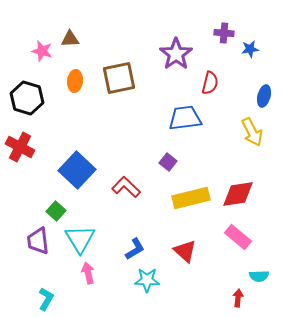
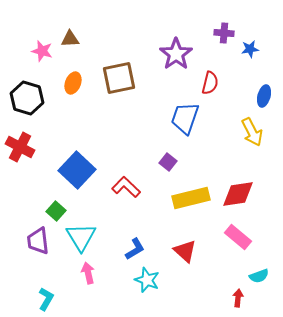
orange ellipse: moved 2 px left, 2 px down; rotated 15 degrees clockwise
blue trapezoid: rotated 64 degrees counterclockwise
cyan triangle: moved 1 px right, 2 px up
cyan semicircle: rotated 18 degrees counterclockwise
cyan star: rotated 20 degrees clockwise
